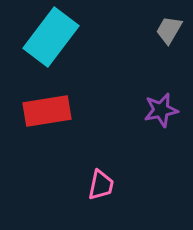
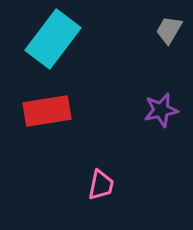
cyan rectangle: moved 2 px right, 2 px down
